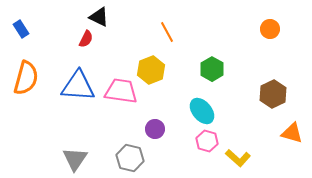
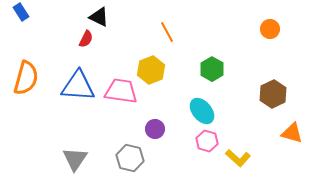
blue rectangle: moved 17 px up
